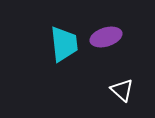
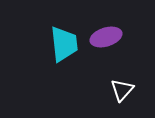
white triangle: rotated 30 degrees clockwise
